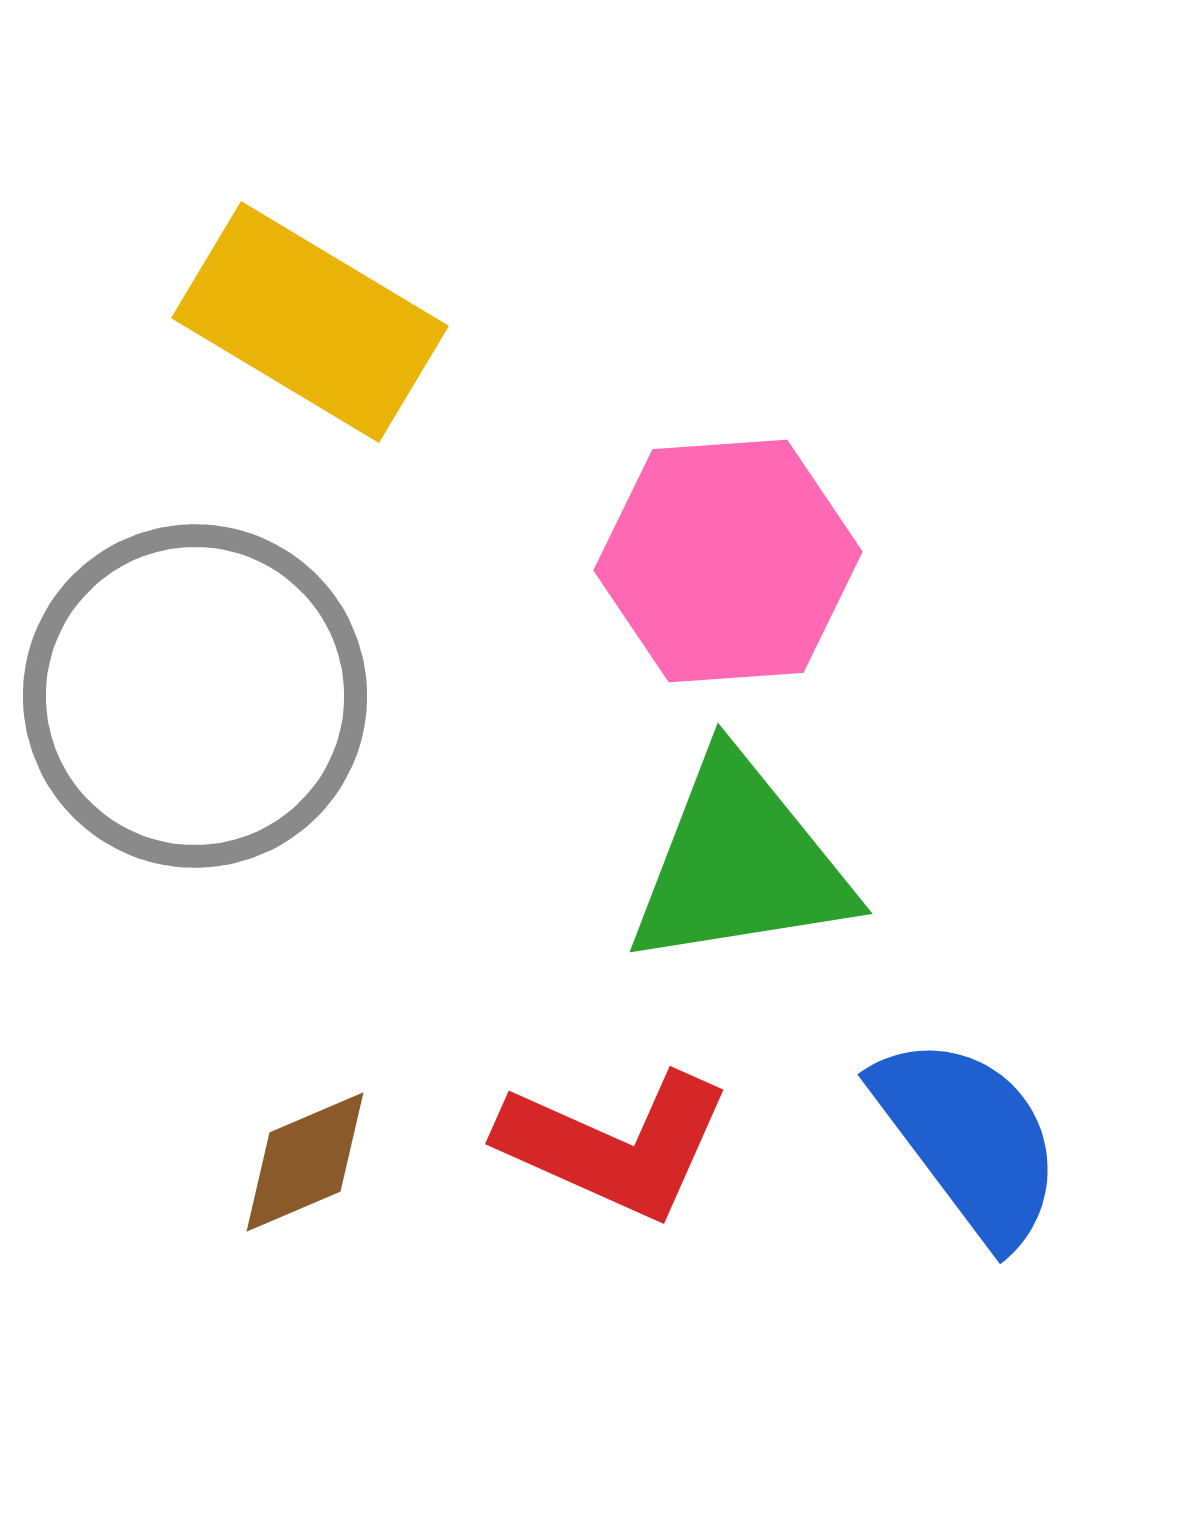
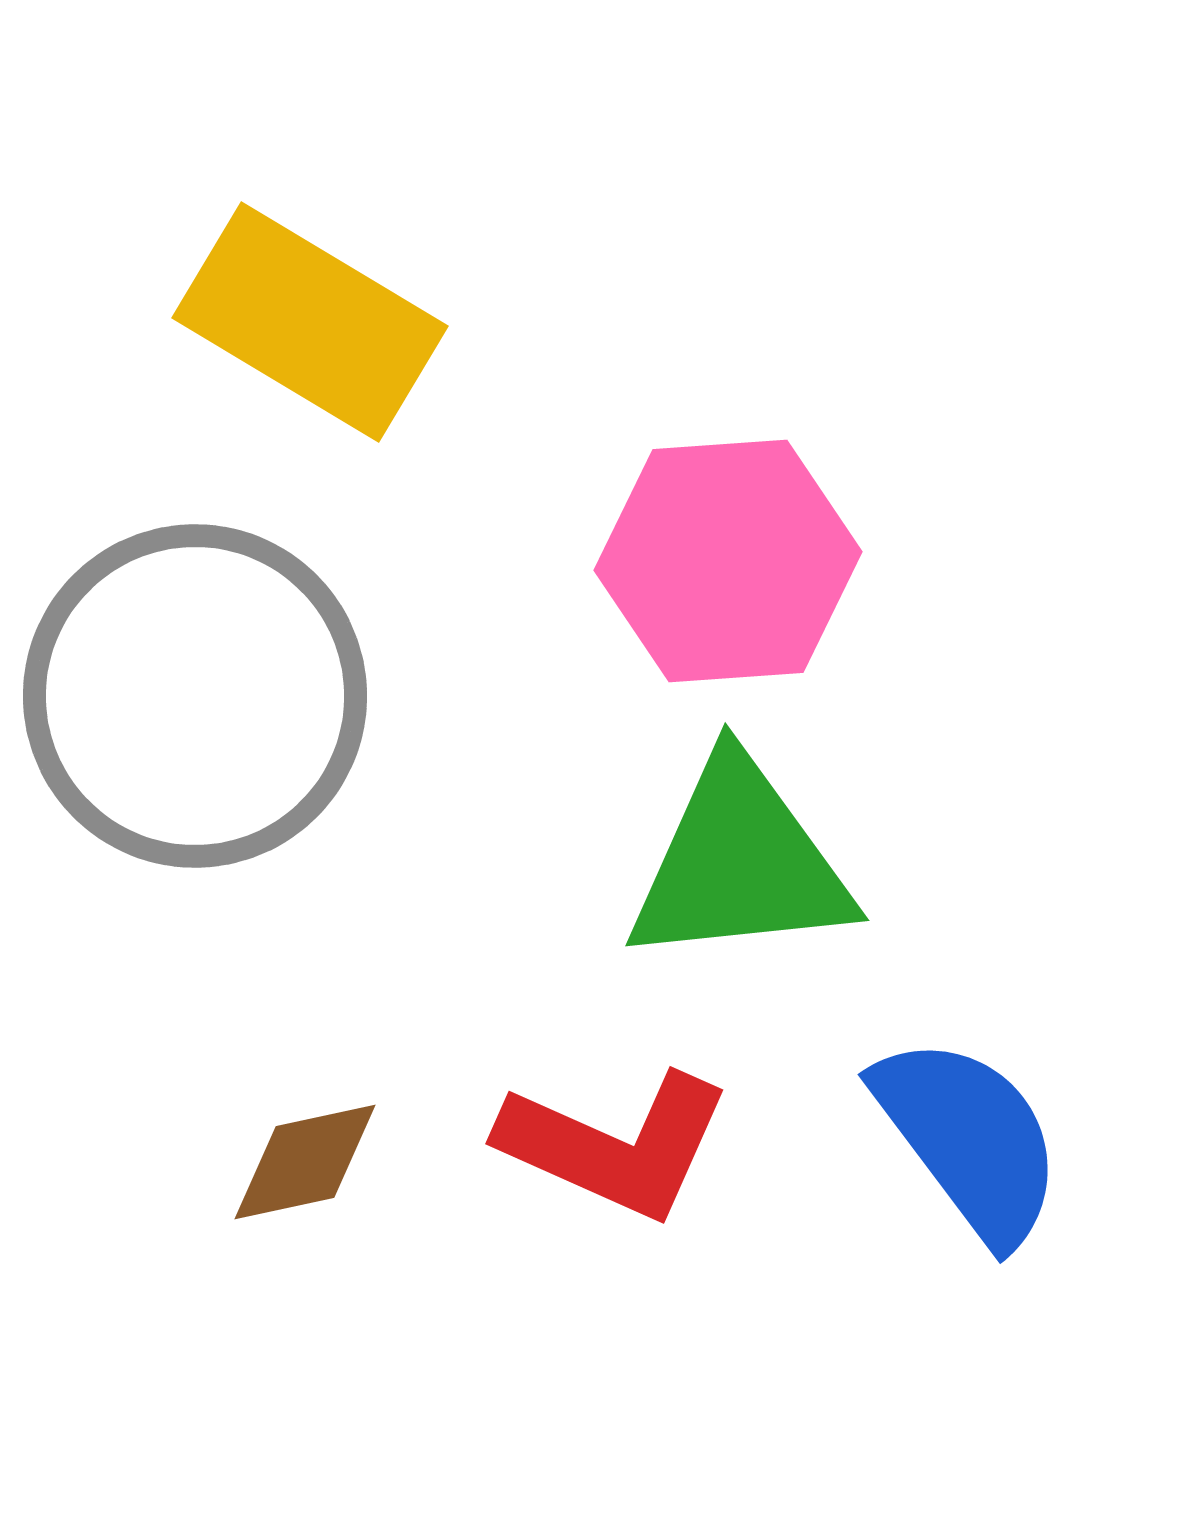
green triangle: rotated 3 degrees clockwise
brown diamond: rotated 11 degrees clockwise
